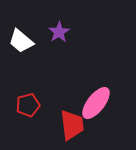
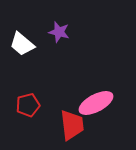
purple star: rotated 25 degrees counterclockwise
white trapezoid: moved 1 px right, 3 px down
pink ellipse: rotated 24 degrees clockwise
